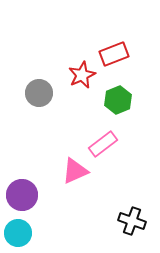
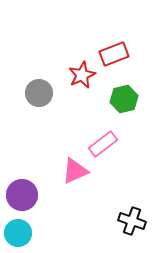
green hexagon: moved 6 px right, 1 px up; rotated 8 degrees clockwise
